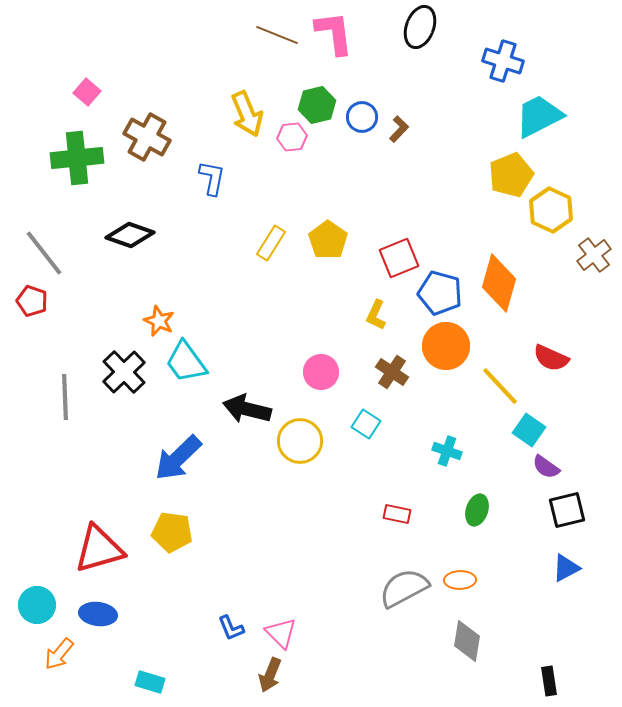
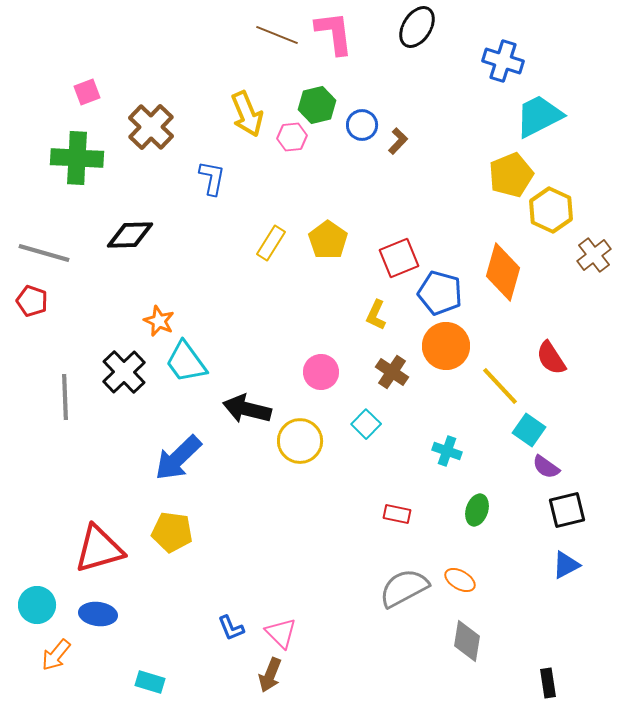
black ellipse at (420, 27): moved 3 px left; rotated 12 degrees clockwise
pink square at (87, 92): rotated 28 degrees clockwise
blue circle at (362, 117): moved 8 px down
brown L-shape at (399, 129): moved 1 px left, 12 px down
brown cross at (147, 137): moved 4 px right, 10 px up; rotated 15 degrees clockwise
green cross at (77, 158): rotated 9 degrees clockwise
black diamond at (130, 235): rotated 21 degrees counterclockwise
gray line at (44, 253): rotated 36 degrees counterclockwise
orange diamond at (499, 283): moved 4 px right, 11 px up
red semicircle at (551, 358): rotated 33 degrees clockwise
cyan square at (366, 424): rotated 12 degrees clockwise
blue triangle at (566, 568): moved 3 px up
orange ellipse at (460, 580): rotated 32 degrees clockwise
orange arrow at (59, 654): moved 3 px left, 1 px down
black rectangle at (549, 681): moved 1 px left, 2 px down
